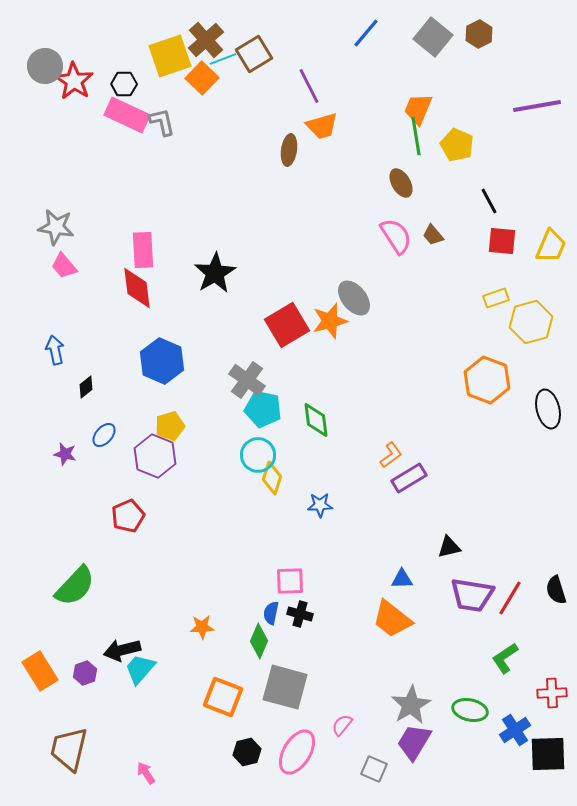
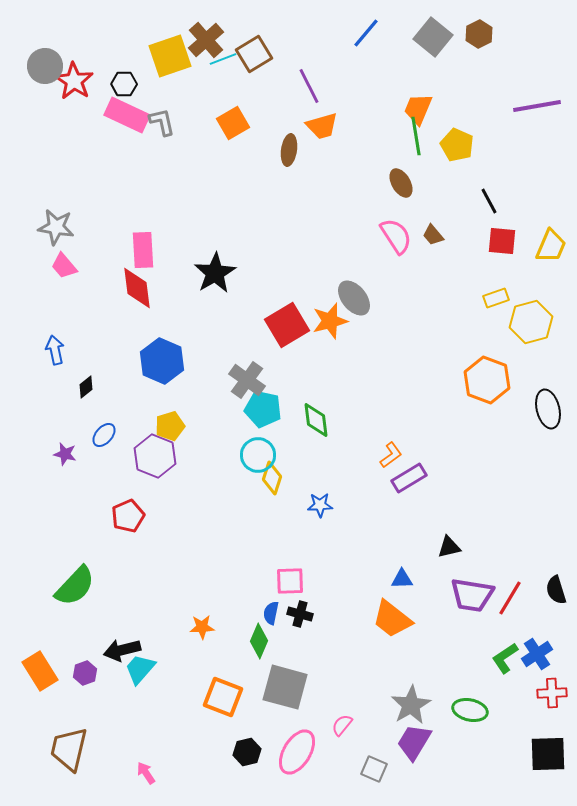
orange square at (202, 78): moved 31 px right, 45 px down; rotated 16 degrees clockwise
blue cross at (515, 730): moved 22 px right, 76 px up
